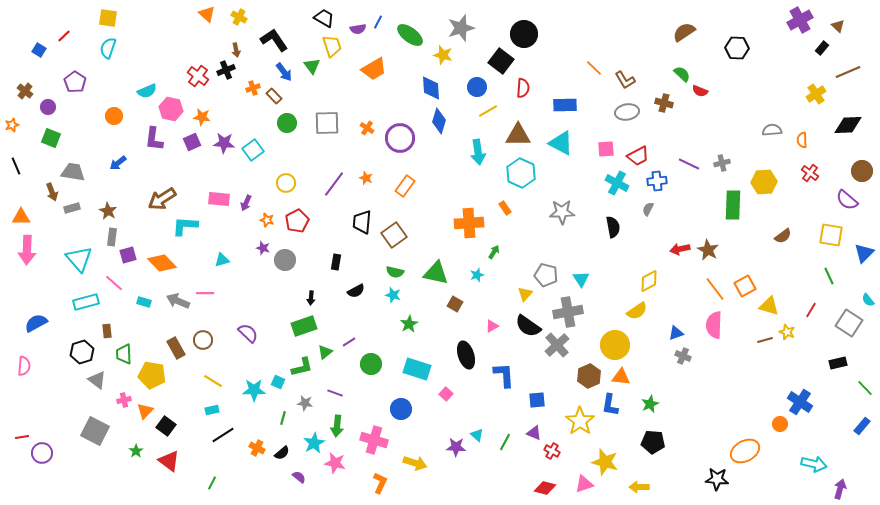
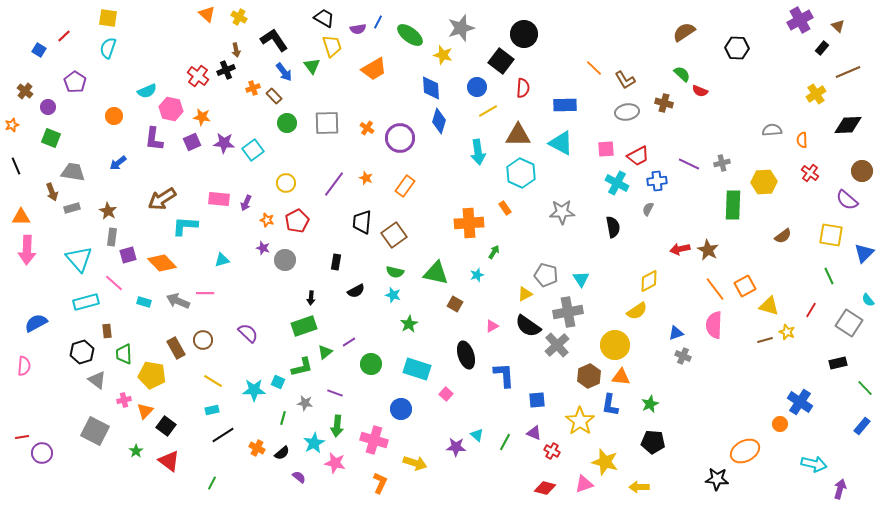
yellow triangle at (525, 294): rotated 21 degrees clockwise
